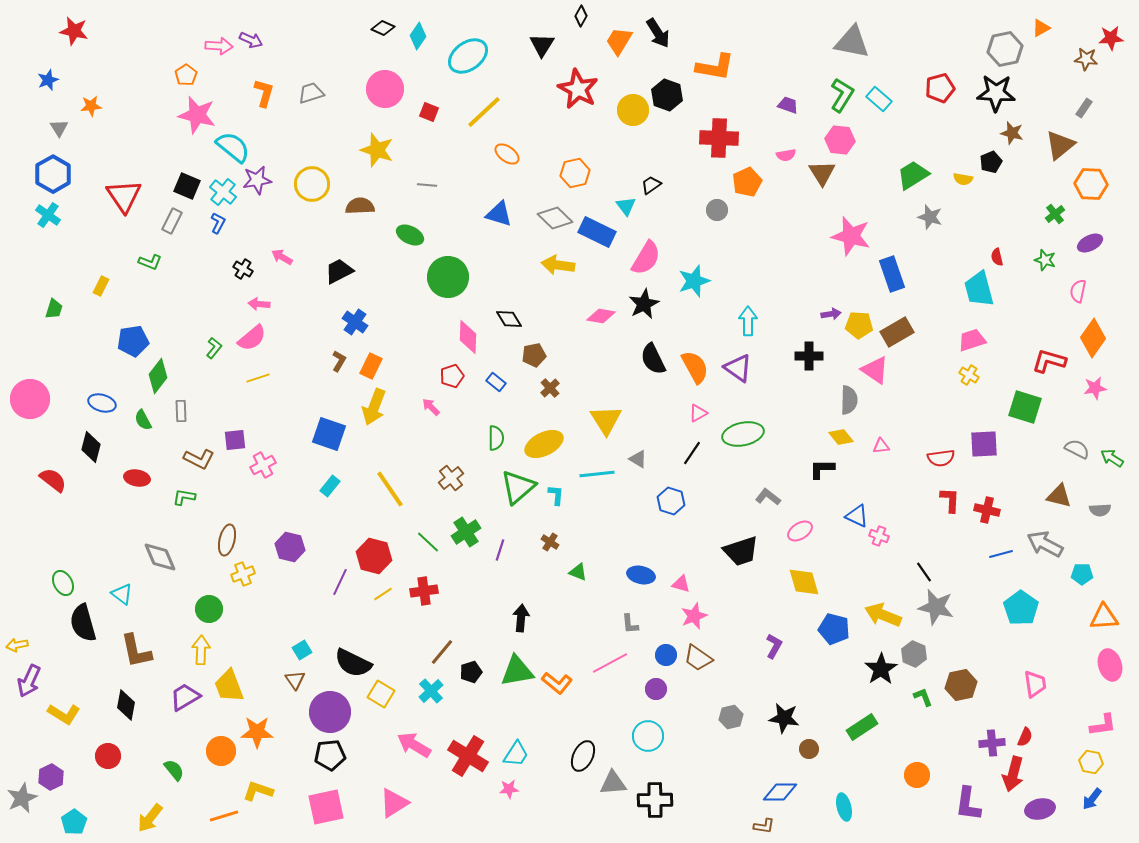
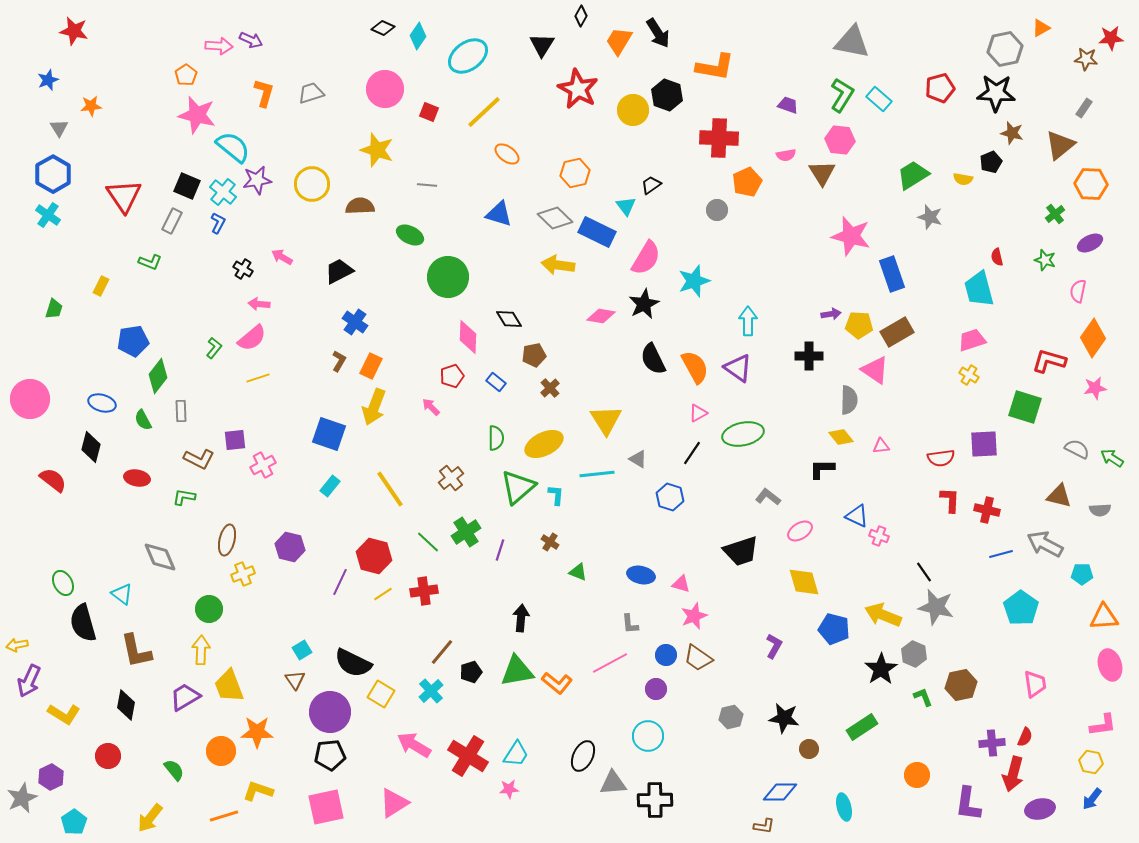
blue hexagon at (671, 501): moved 1 px left, 4 px up
